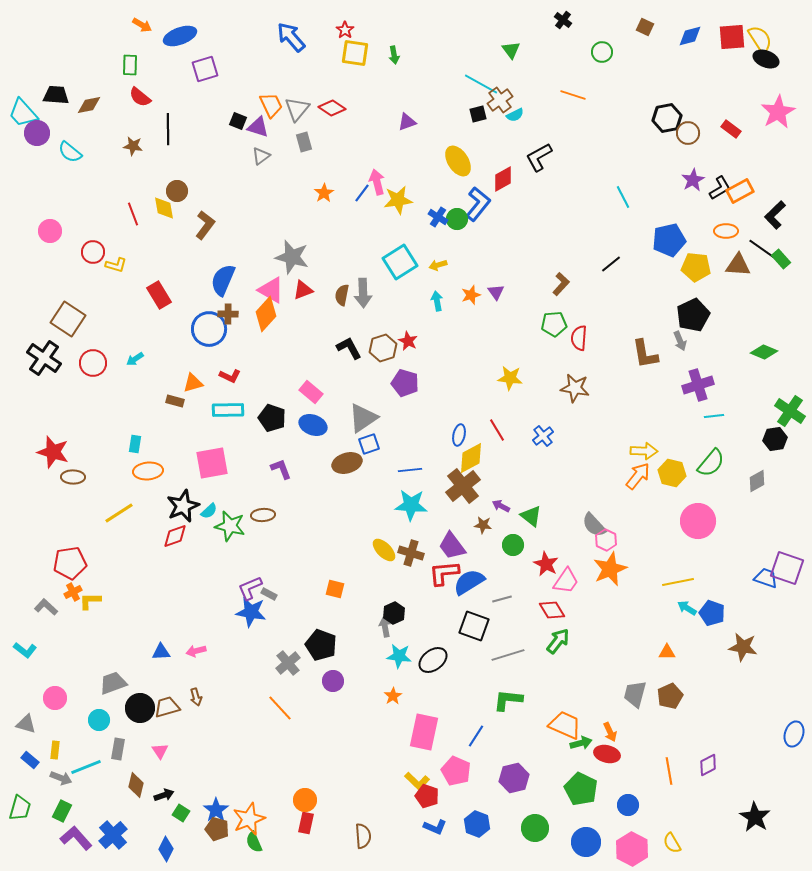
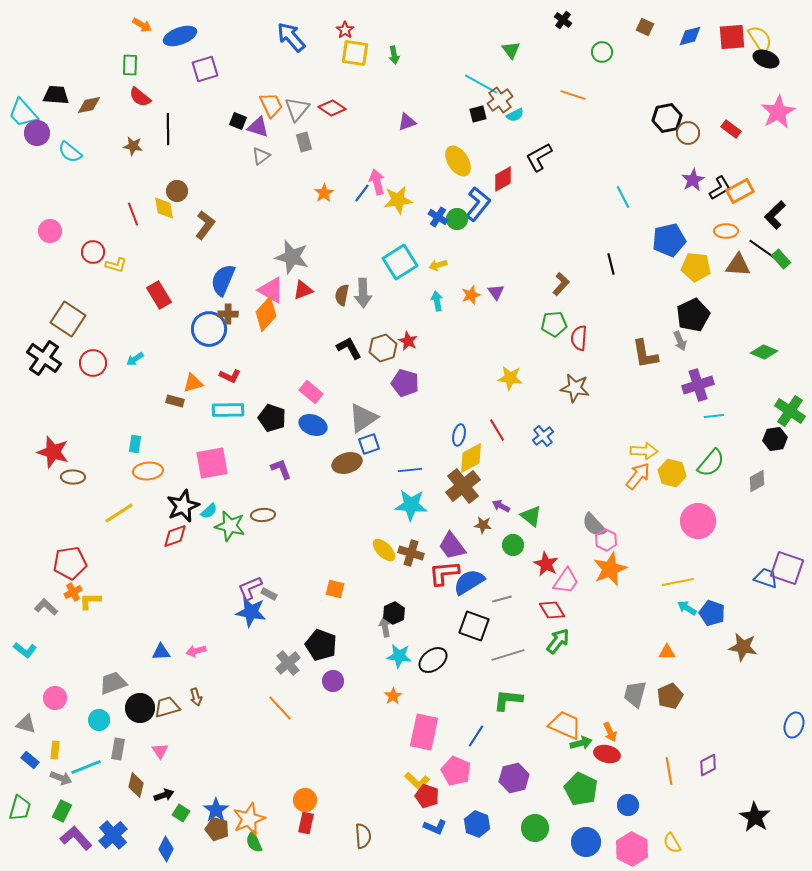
black line at (611, 264): rotated 65 degrees counterclockwise
blue ellipse at (794, 734): moved 9 px up
